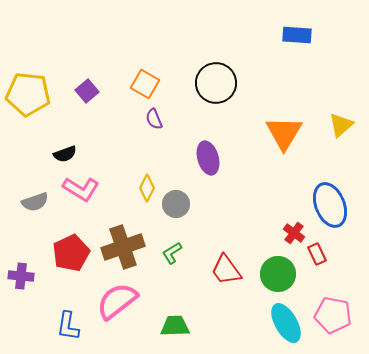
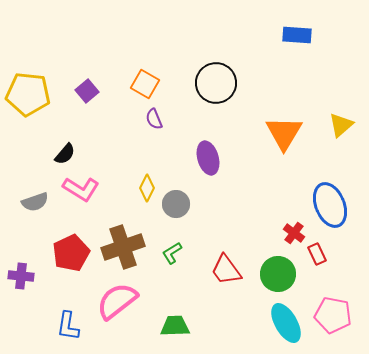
black semicircle: rotated 30 degrees counterclockwise
